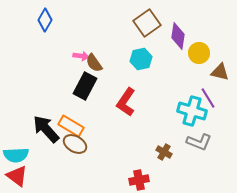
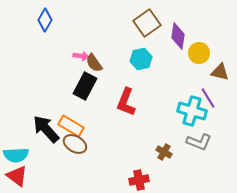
red L-shape: rotated 12 degrees counterclockwise
